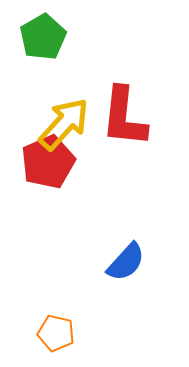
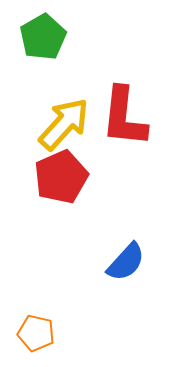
red pentagon: moved 13 px right, 15 px down
orange pentagon: moved 20 px left
